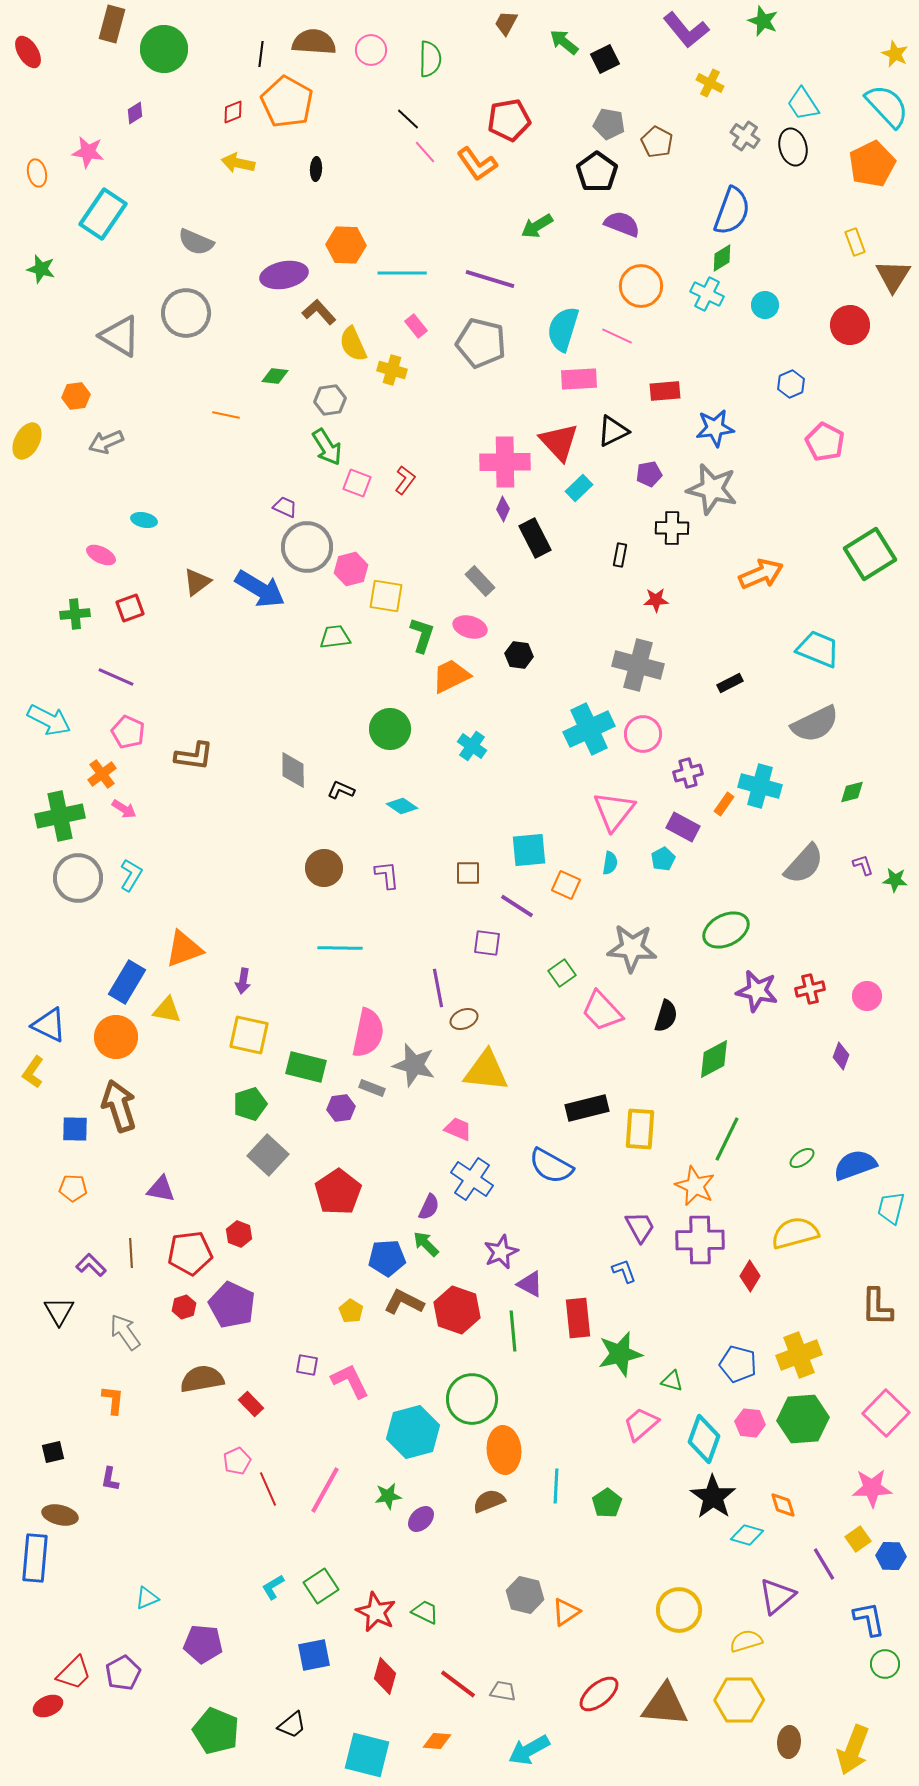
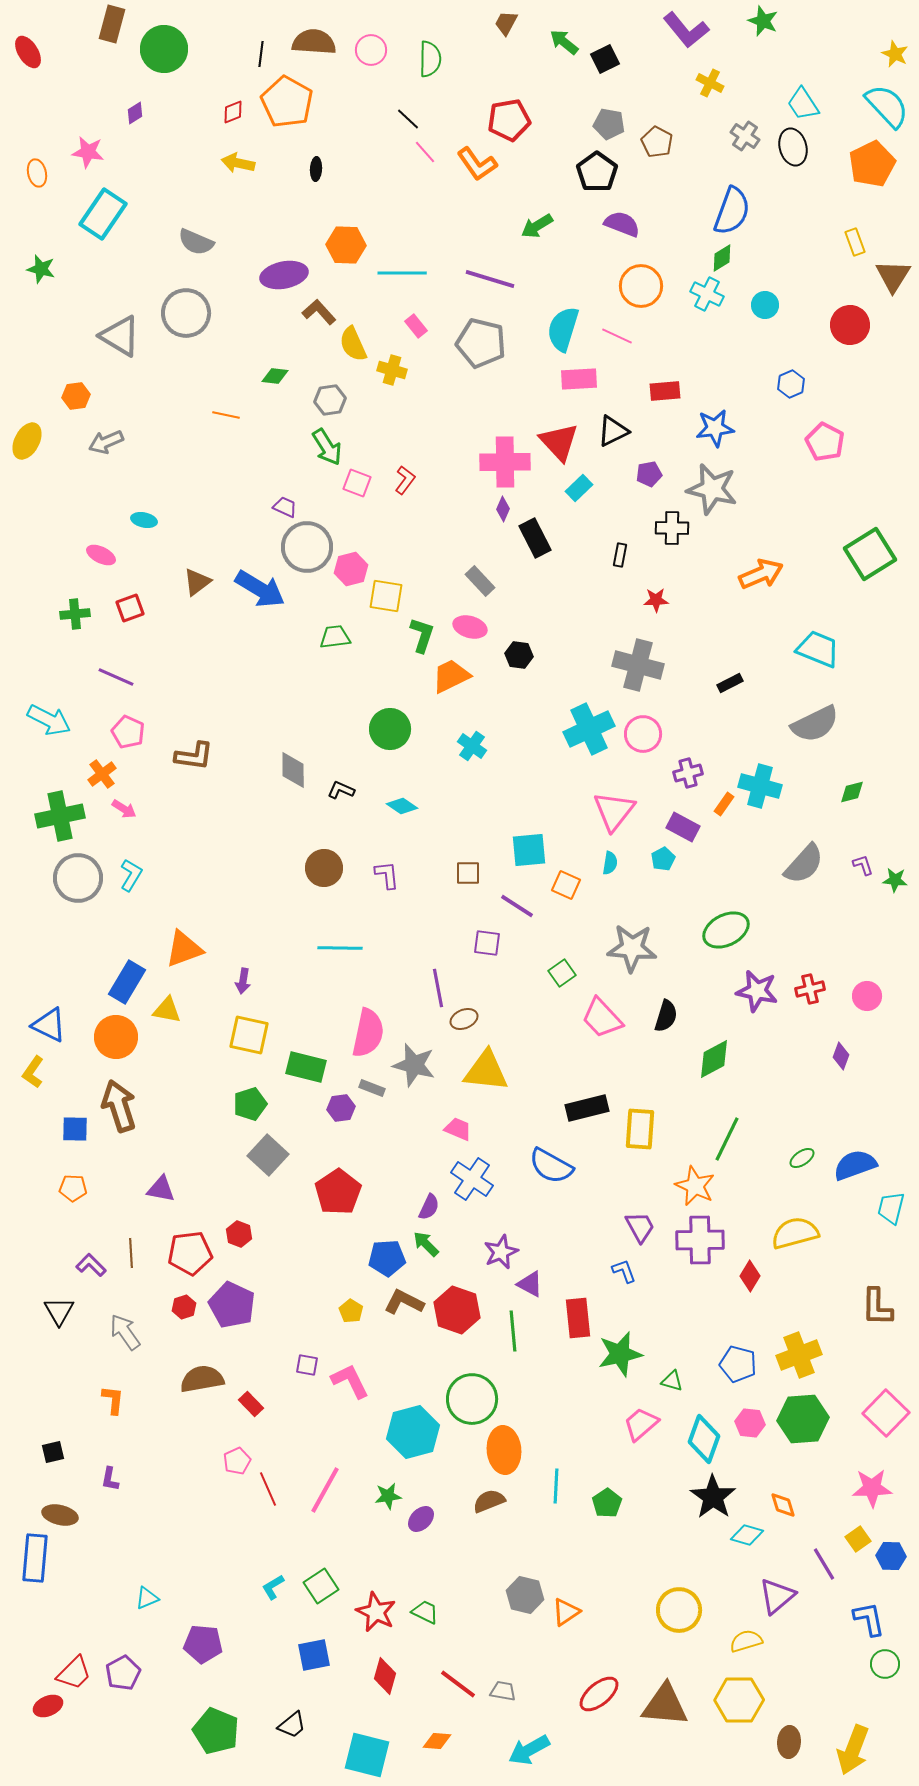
pink trapezoid at (602, 1011): moved 7 px down
